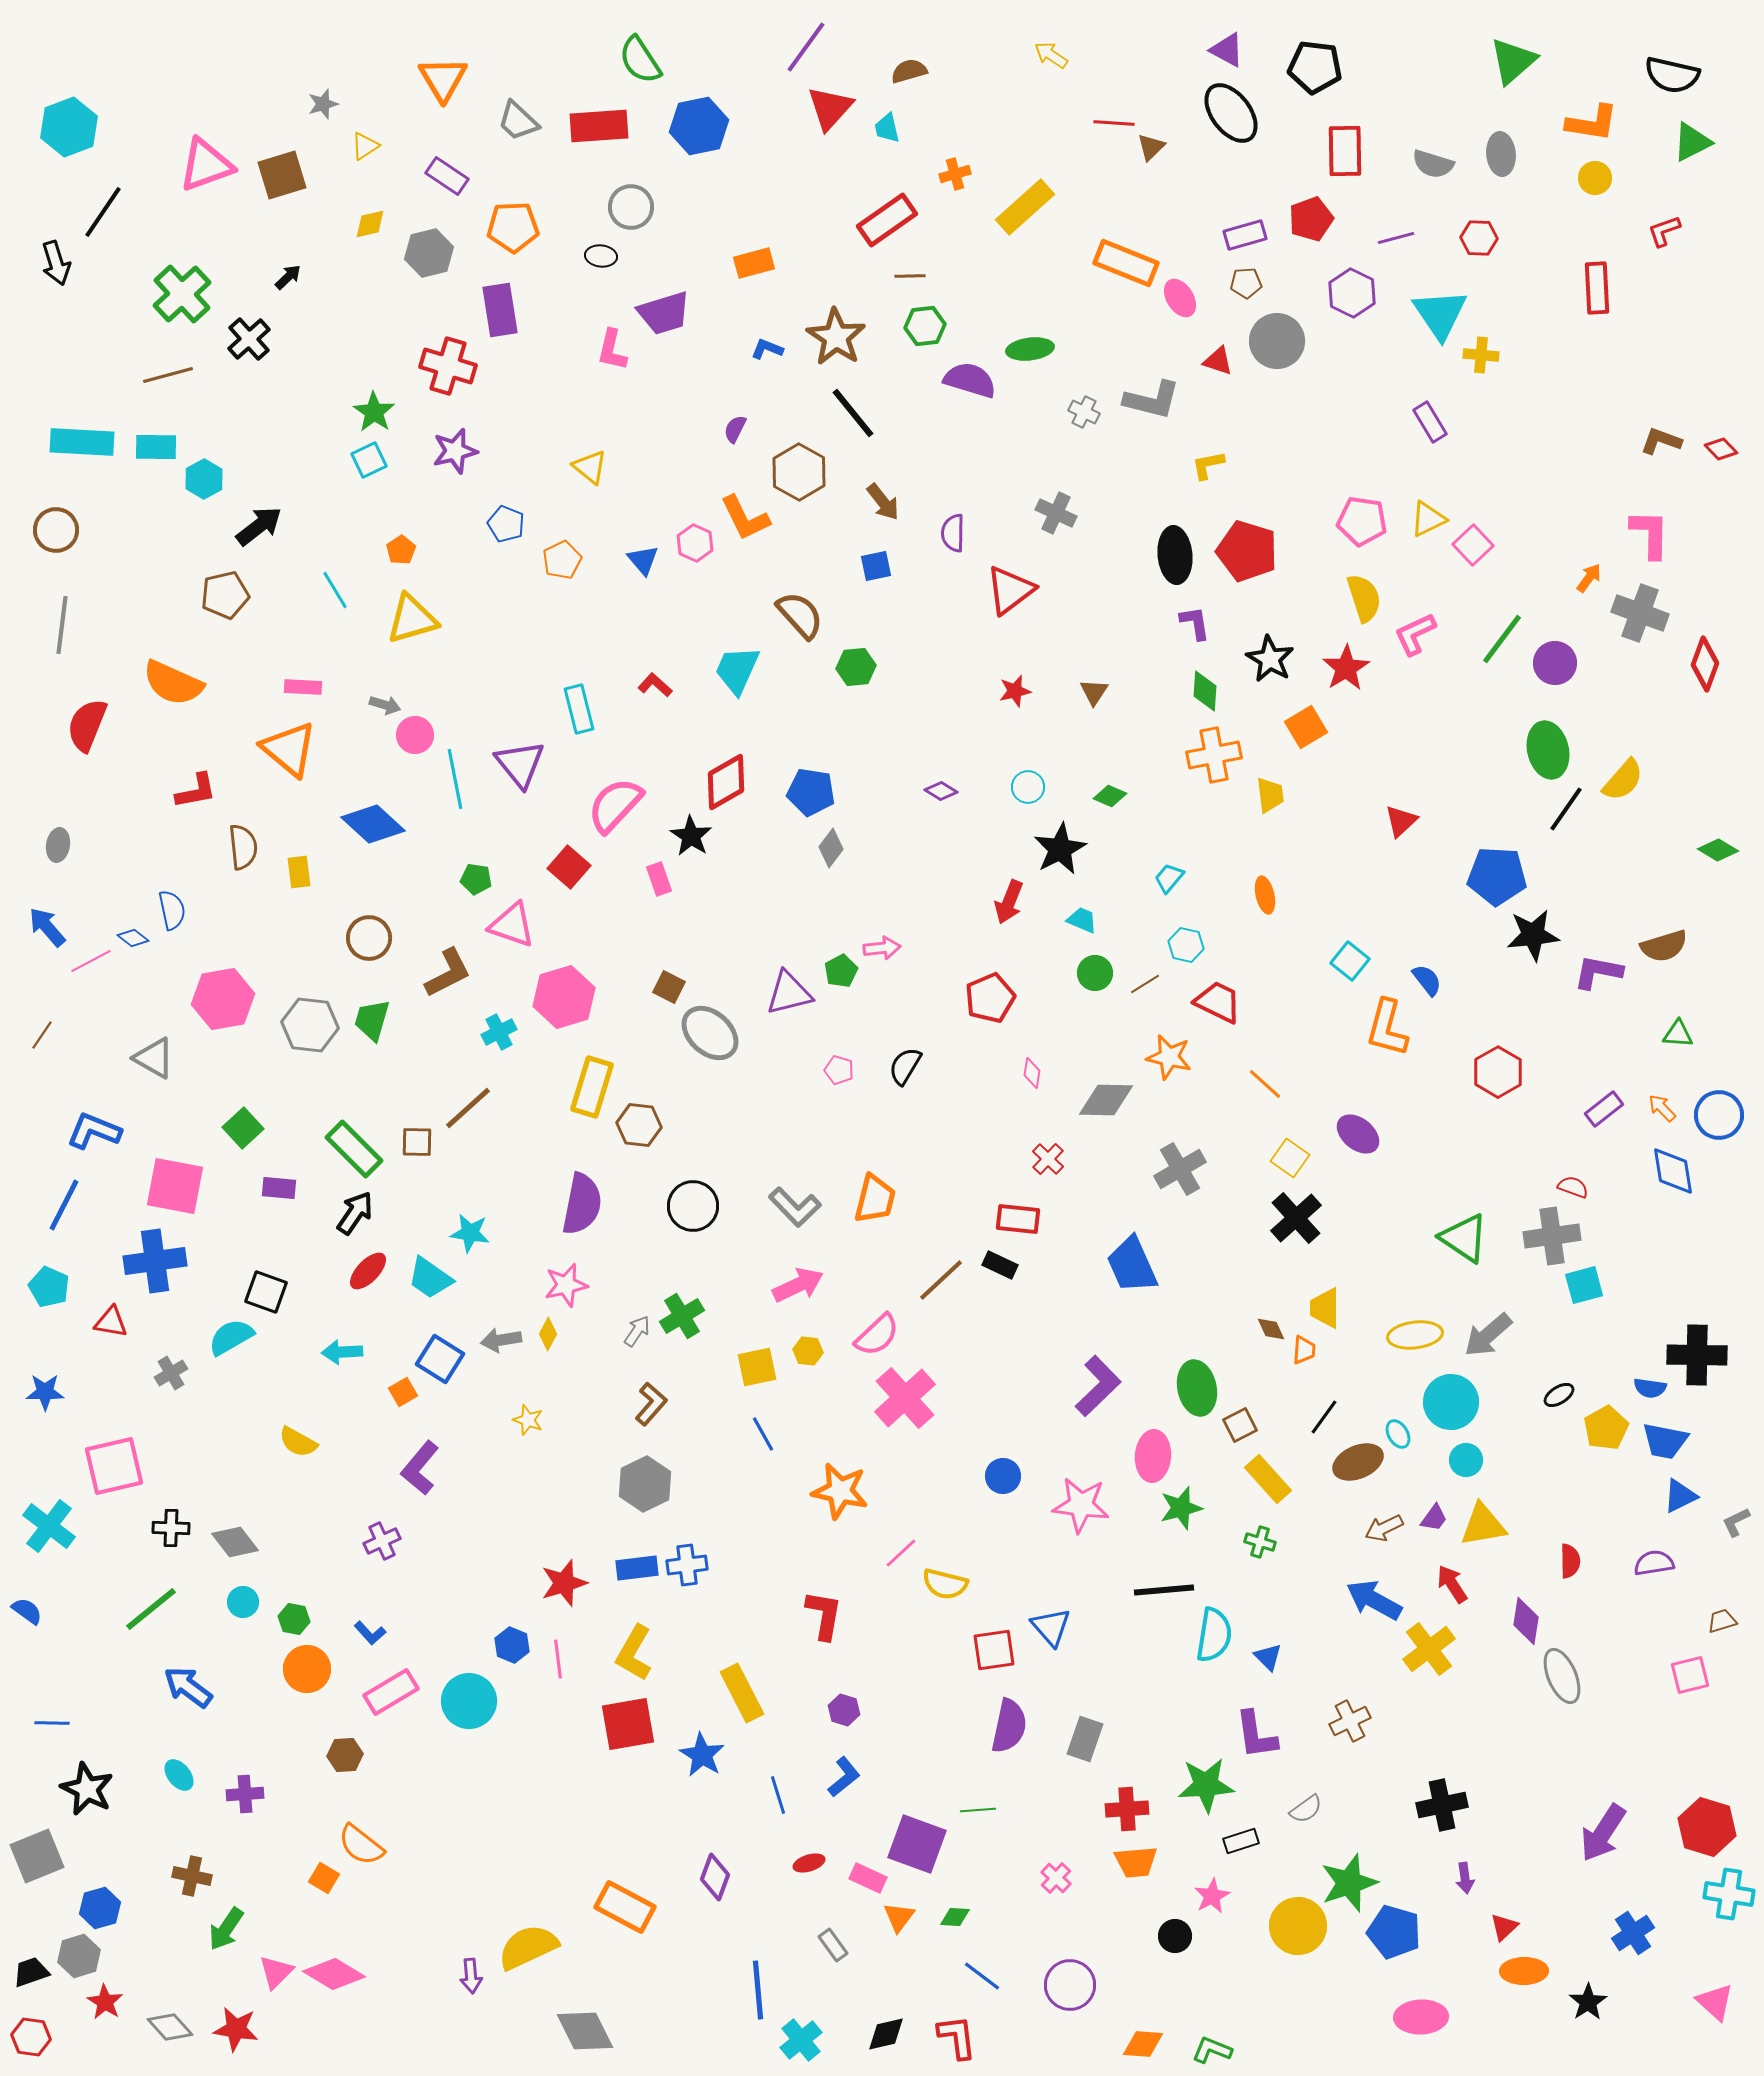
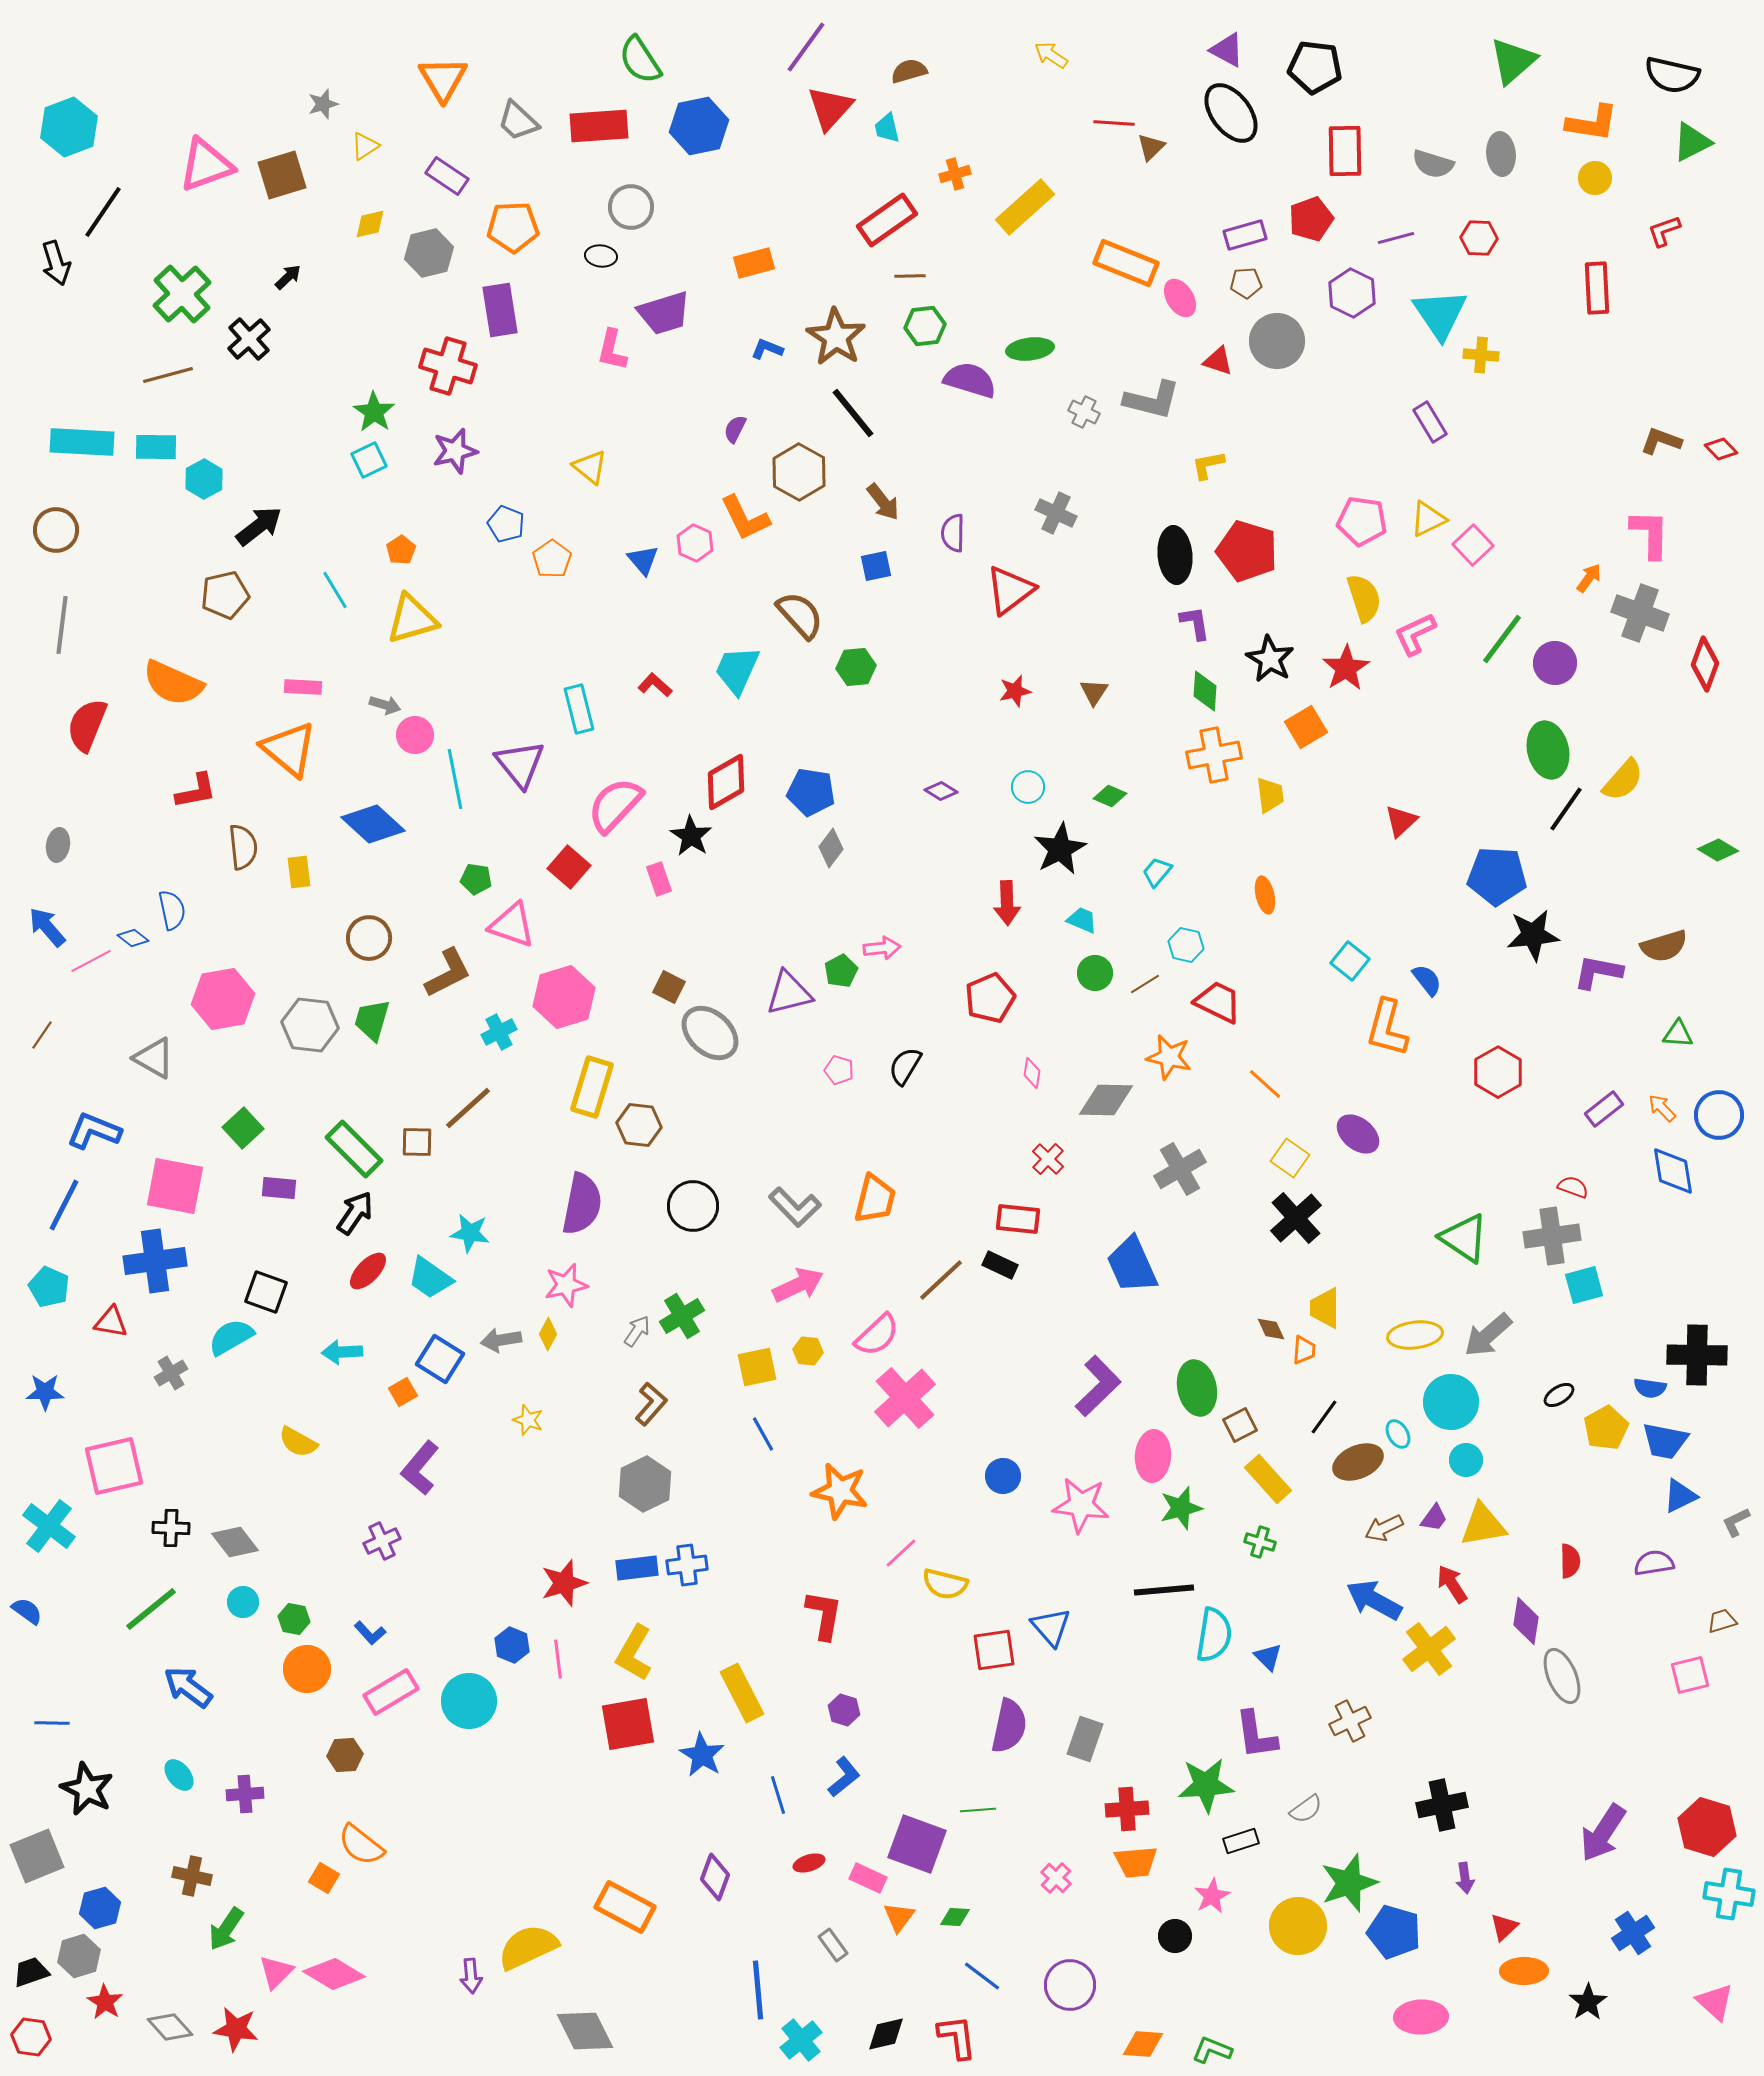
orange pentagon at (562, 560): moved 10 px left, 1 px up; rotated 9 degrees counterclockwise
cyan trapezoid at (1169, 878): moved 12 px left, 6 px up
red arrow at (1009, 902): moved 2 px left, 1 px down; rotated 24 degrees counterclockwise
